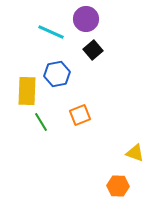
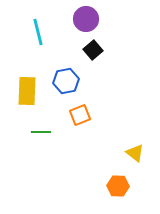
cyan line: moved 13 px left; rotated 52 degrees clockwise
blue hexagon: moved 9 px right, 7 px down
green line: moved 10 px down; rotated 60 degrees counterclockwise
yellow triangle: rotated 18 degrees clockwise
